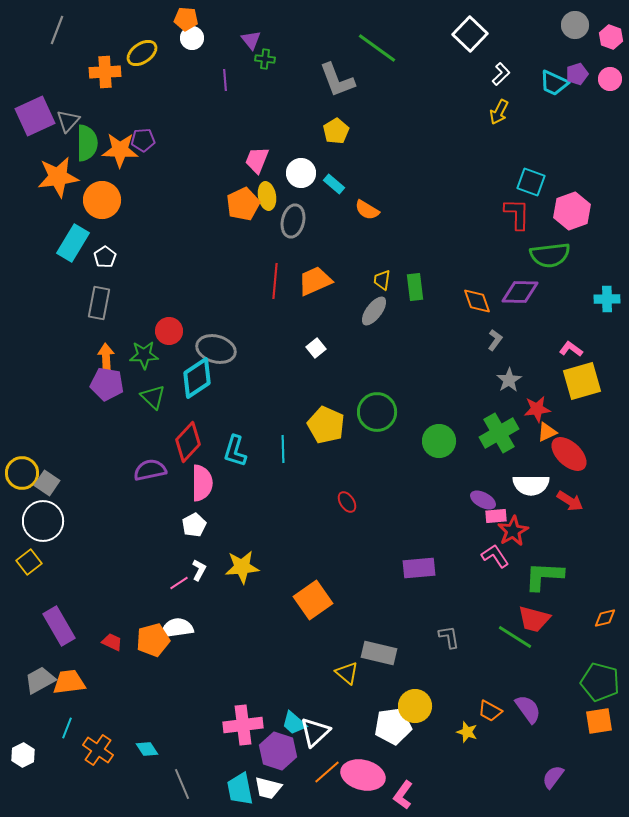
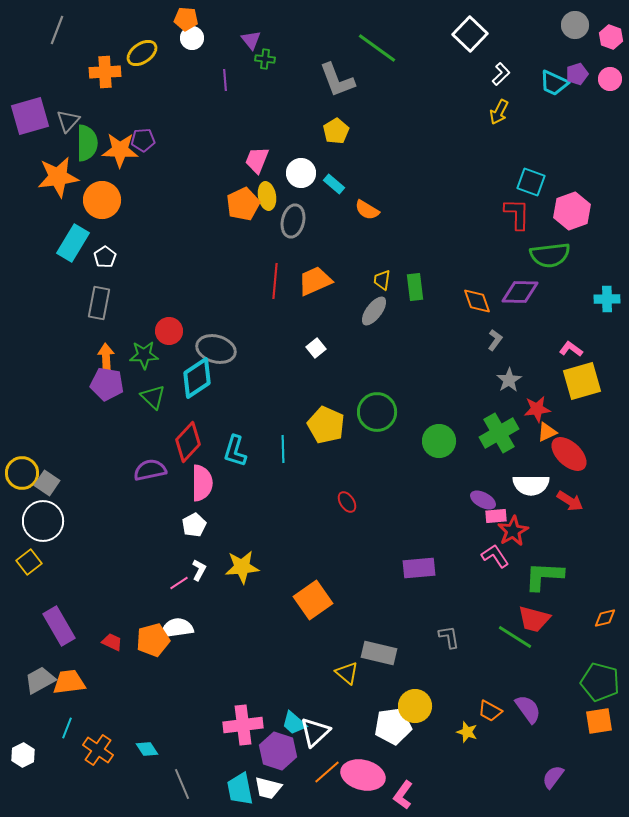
purple square at (35, 116): moved 5 px left; rotated 9 degrees clockwise
